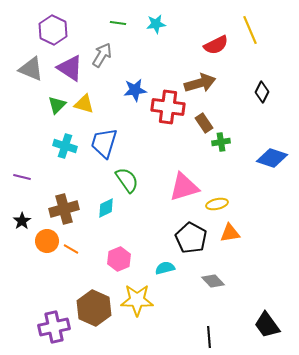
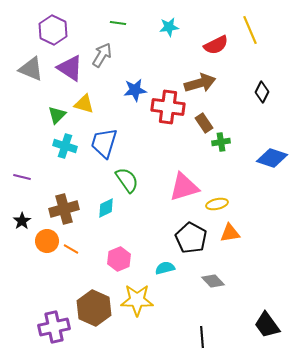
cyan star: moved 13 px right, 3 px down
green triangle: moved 10 px down
black line: moved 7 px left
